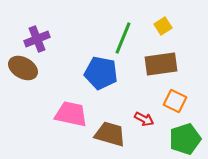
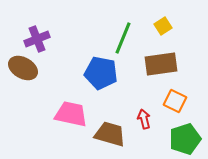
red arrow: rotated 132 degrees counterclockwise
